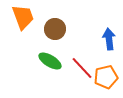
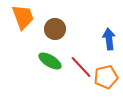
red line: moved 1 px left, 1 px up
